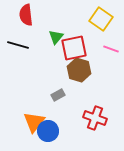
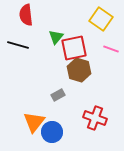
blue circle: moved 4 px right, 1 px down
